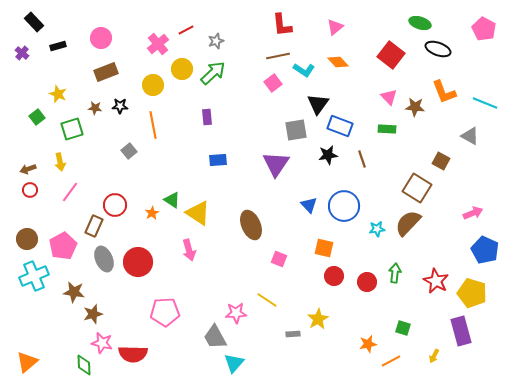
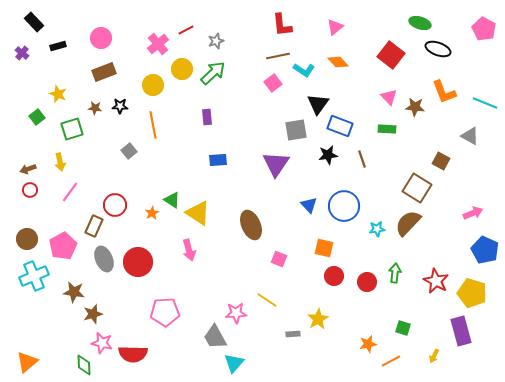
brown rectangle at (106, 72): moved 2 px left
